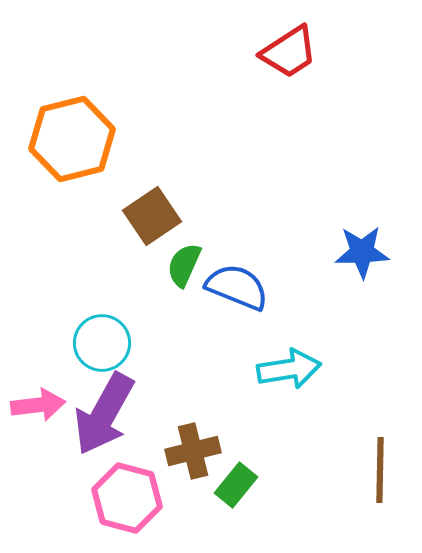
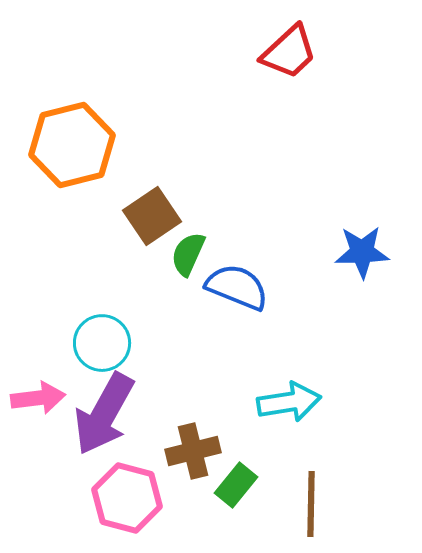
red trapezoid: rotated 10 degrees counterclockwise
orange hexagon: moved 6 px down
green semicircle: moved 4 px right, 11 px up
cyan arrow: moved 33 px down
pink arrow: moved 7 px up
brown line: moved 69 px left, 34 px down
